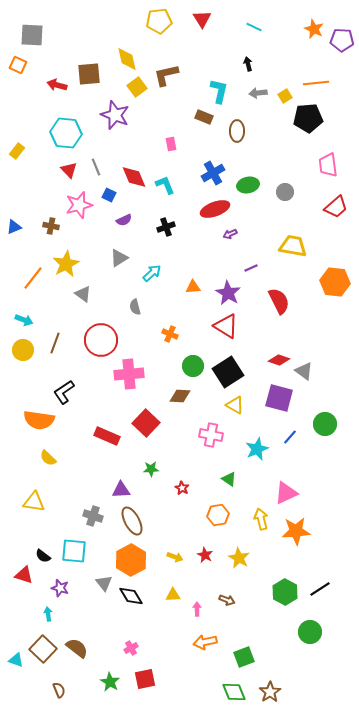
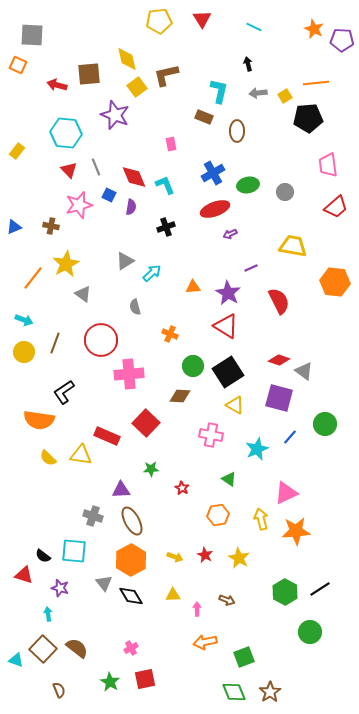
purple semicircle at (124, 220): moved 7 px right, 13 px up; rotated 56 degrees counterclockwise
gray triangle at (119, 258): moved 6 px right, 3 px down
yellow circle at (23, 350): moved 1 px right, 2 px down
yellow triangle at (34, 502): moved 47 px right, 47 px up
